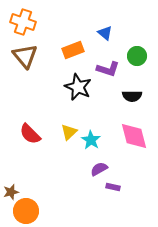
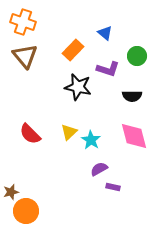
orange rectangle: rotated 25 degrees counterclockwise
black star: rotated 12 degrees counterclockwise
